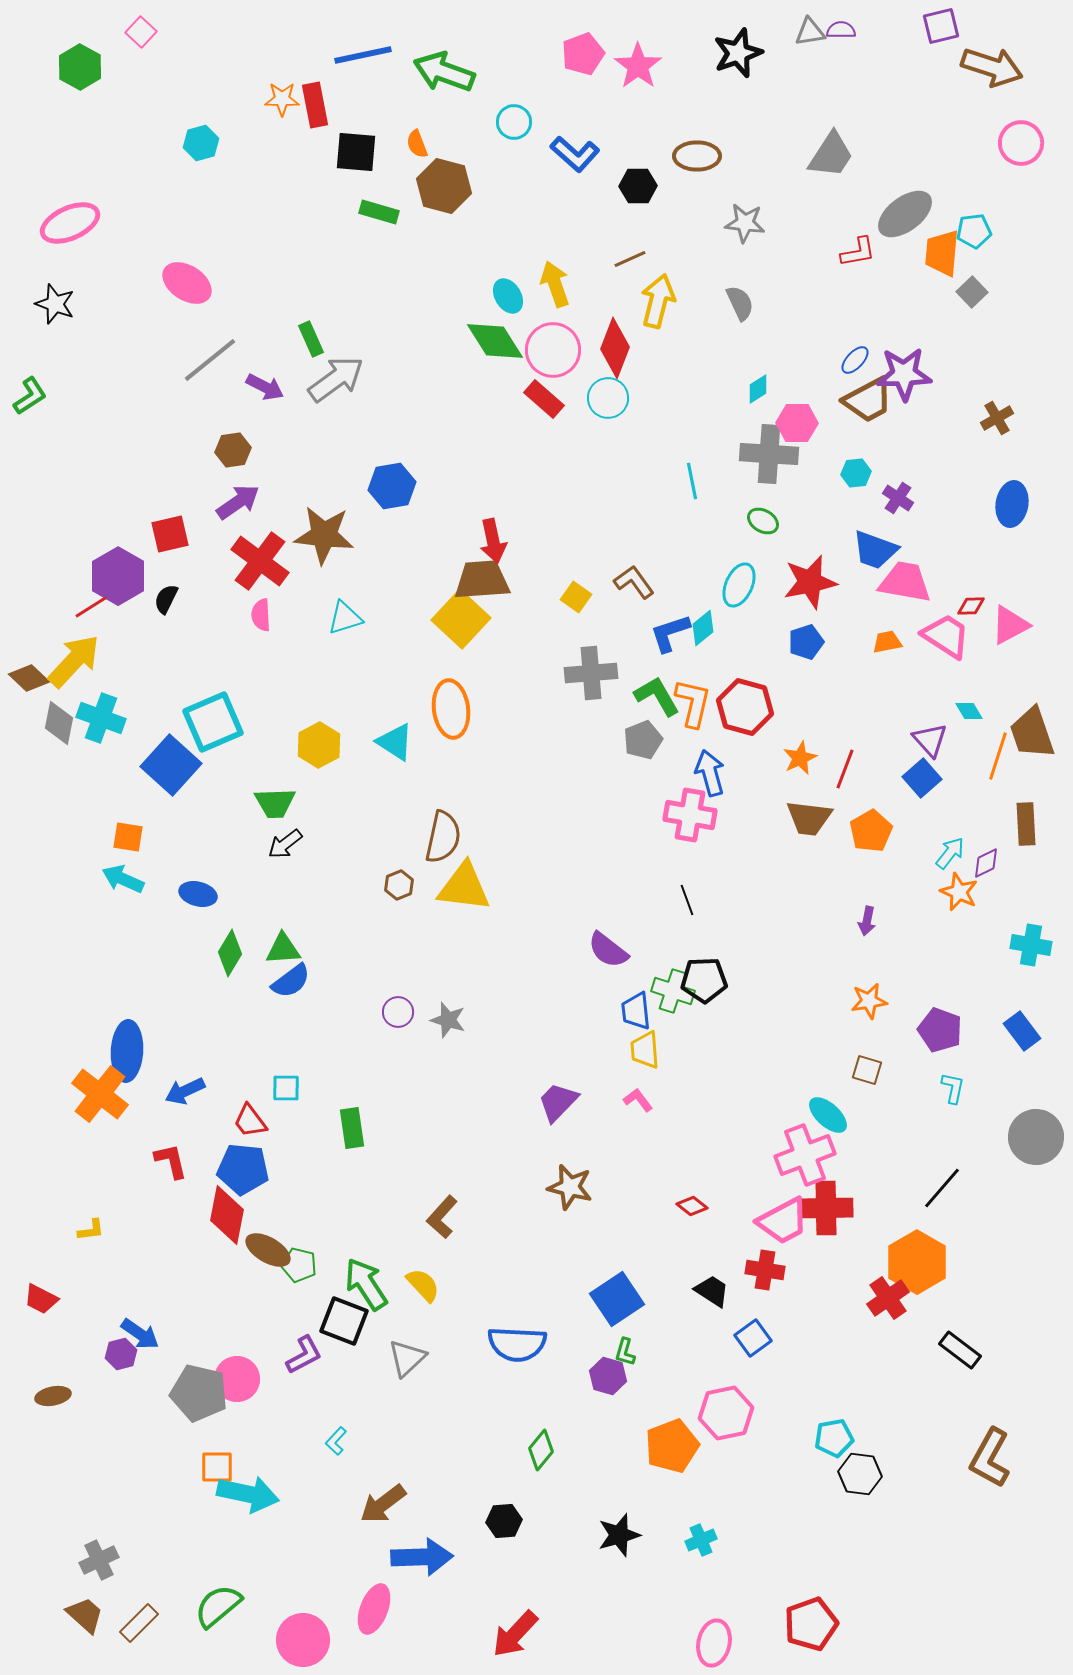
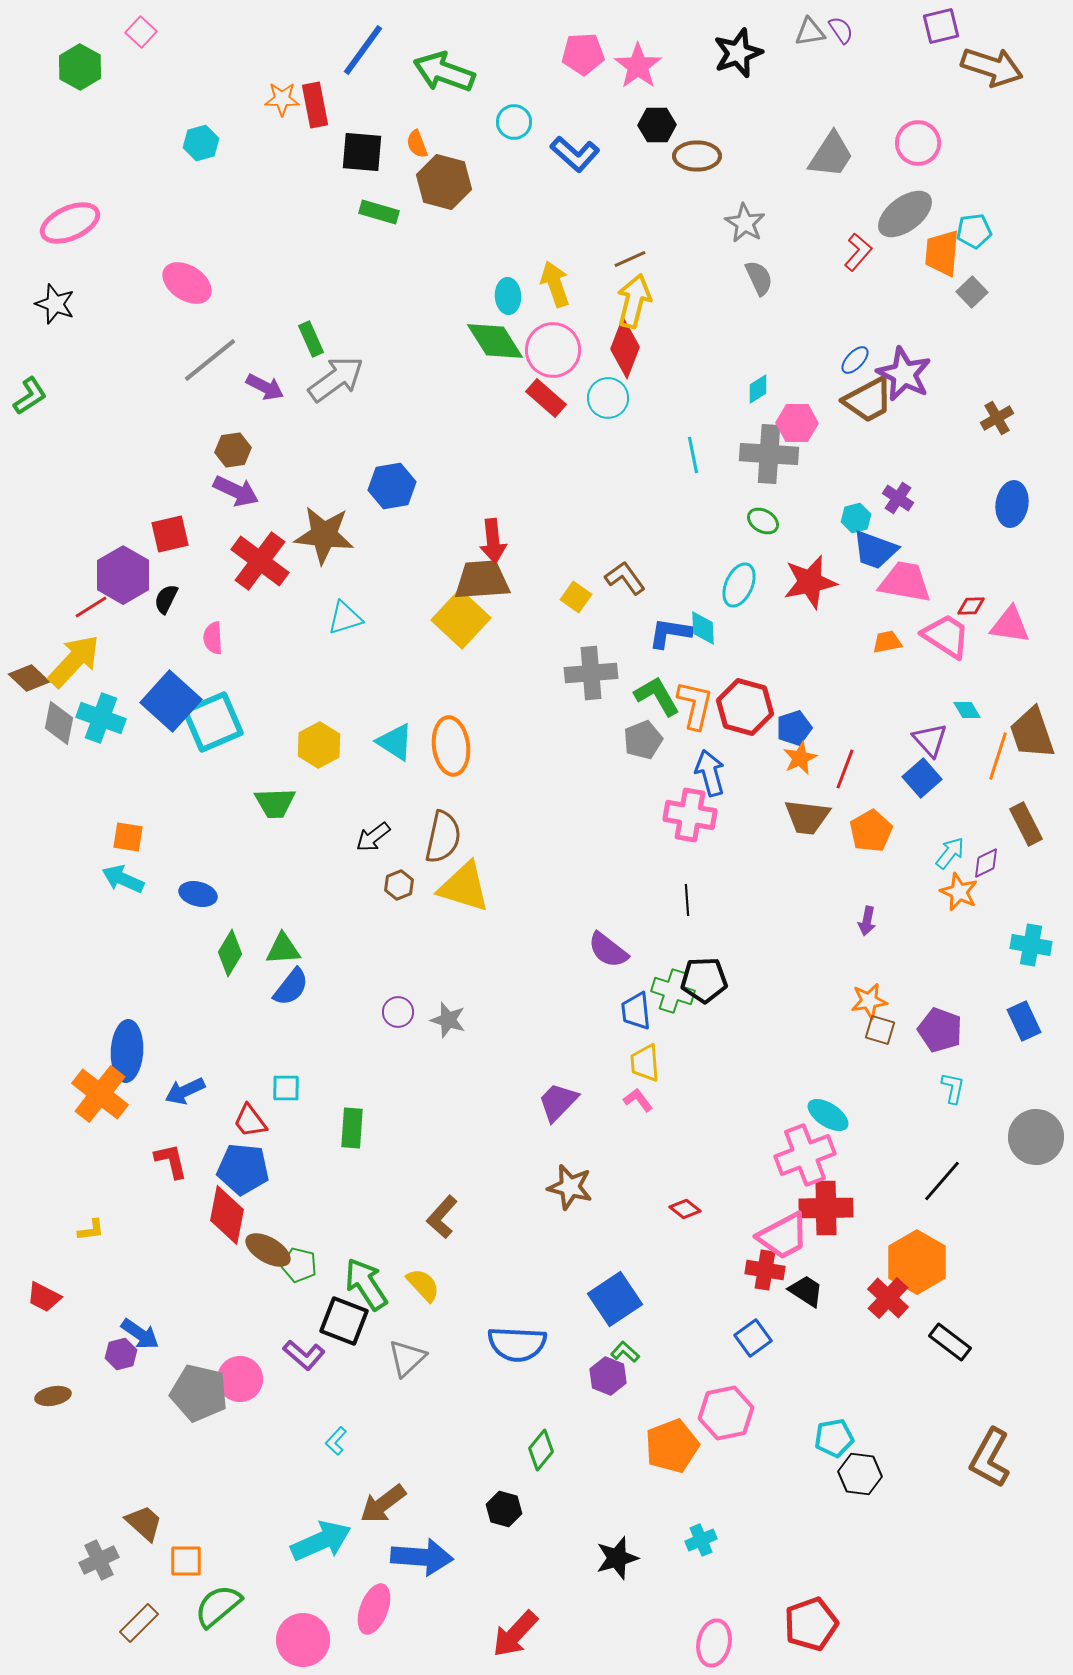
purple semicircle at (841, 30): rotated 56 degrees clockwise
pink pentagon at (583, 54): rotated 18 degrees clockwise
blue line at (363, 55): moved 5 px up; rotated 42 degrees counterclockwise
pink circle at (1021, 143): moved 103 px left
black square at (356, 152): moved 6 px right
brown hexagon at (444, 186): moved 4 px up
black hexagon at (638, 186): moved 19 px right, 61 px up
gray star at (745, 223): rotated 24 degrees clockwise
red L-shape at (858, 252): rotated 39 degrees counterclockwise
cyan ellipse at (508, 296): rotated 28 degrees clockwise
yellow arrow at (658, 301): moved 24 px left
gray semicircle at (740, 303): moved 19 px right, 25 px up
red diamond at (615, 348): moved 10 px right
purple star at (904, 374): rotated 28 degrees clockwise
red rectangle at (544, 399): moved 2 px right, 1 px up
cyan hexagon at (856, 473): moved 45 px down; rotated 8 degrees counterclockwise
cyan line at (692, 481): moved 1 px right, 26 px up
purple arrow at (238, 502): moved 2 px left, 11 px up; rotated 60 degrees clockwise
red arrow at (493, 541): rotated 6 degrees clockwise
purple hexagon at (118, 576): moved 5 px right, 1 px up
brown L-shape at (634, 582): moved 9 px left, 4 px up
pink semicircle at (261, 615): moved 48 px left, 23 px down
pink triangle at (1010, 625): rotated 36 degrees clockwise
cyan diamond at (703, 628): rotated 54 degrees counterclockwise
blue L-shape at (670, 633): rotated 27 degrees clockwise
blue pentagon at (806, 642): moved 12 px left, 86 px down
orange L-shape at (693, 703): moved 2 px right, 2 px down
orange ellipse at (451, 709): moved 37 px down
cyan diamond at (969, 711): moved 2 px left, 1 px up
blue square at (171, 765): moved 64 px up
brown trapezoid at (809, 818): moved 2 px left, 1 px up
brown rectangle at (1026, 824): rotated 24 degrees counterclockwise
black arrow at (285, 844): moved 88 px right, 7 px up
yellow triangle at (464, 887): rotated 10 degrees clockwise
black line at (687, 900): rotated 16 degrees clockwise
blue semicircle at (291, 981): moved 6 px down; rotated 15 degrees counterclockwise
blue rectangle at (1022, 1031): moved 2 px right, 10 px up; rotated 12 degrees clockwise
yellow trapezoid at (645, 1050): moved 13 px down
brown square at (867, 1070): moved 13 px right, 40 px up
cyan ellipse at (828, 1115): rotated 9 degrees counterclockwise
green rectangle at (352, 1128): rotated 12 degrees clockwise
black line at (942, 1188): moved 7 px up
red diamond at (692, 1206): moved 7 px left, 3 px down
pink trapezoid at (783, 1221): moved 15 px down
black trapezoid at (712, 1291): moved 94 px right
red cross at (888, 1298): rotated 12 degrees counterclockwise
red trapezoid at (41, 1299): moved 3 px right, 2 px up
blue square at (617, 1299): moved 2 px left
black rectangle at (960, 1350): moved 10 px left, 8 px up
green L-shape at (625, 1352): rotated 116 degrees clockwise
purple L-shape at (304, 1355): rotated 69 degrees clockwise
purple hexagon at (608, 1376): rotated 6 degrees clockwise
pink circle at (237, 1379): moved 3 px right
orange square at (217, 1467): moved 31 px left, 94 px down
cyan arrow at (248, 1494): moved 73 px right, 47 px down; rotated 36 degrees counterclockwise
black hexagon at (504, 1521): moved 12 px up; rotated 20 degrees clockwise
black star at (619, 1535): moved 2 px left, 23 px down
blue arrow at (422, 1557): rotated 6 degrees clockwise
brown trapezoid at (85, 1615): moved 59 px right, 92 px up
